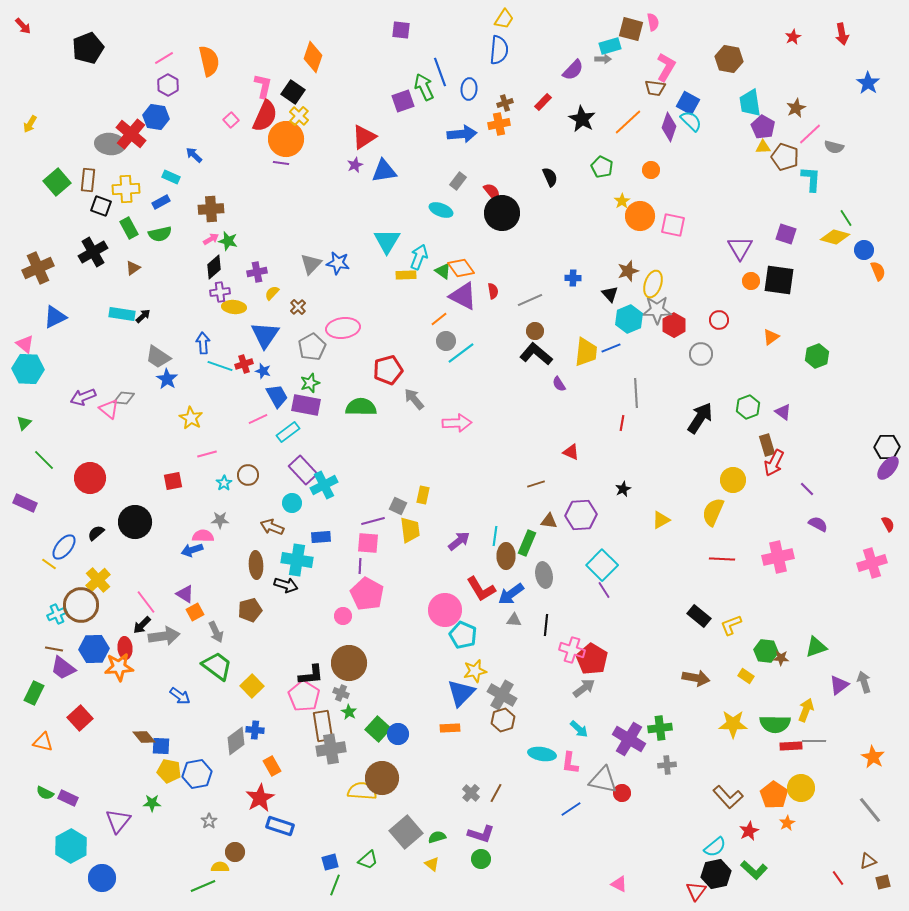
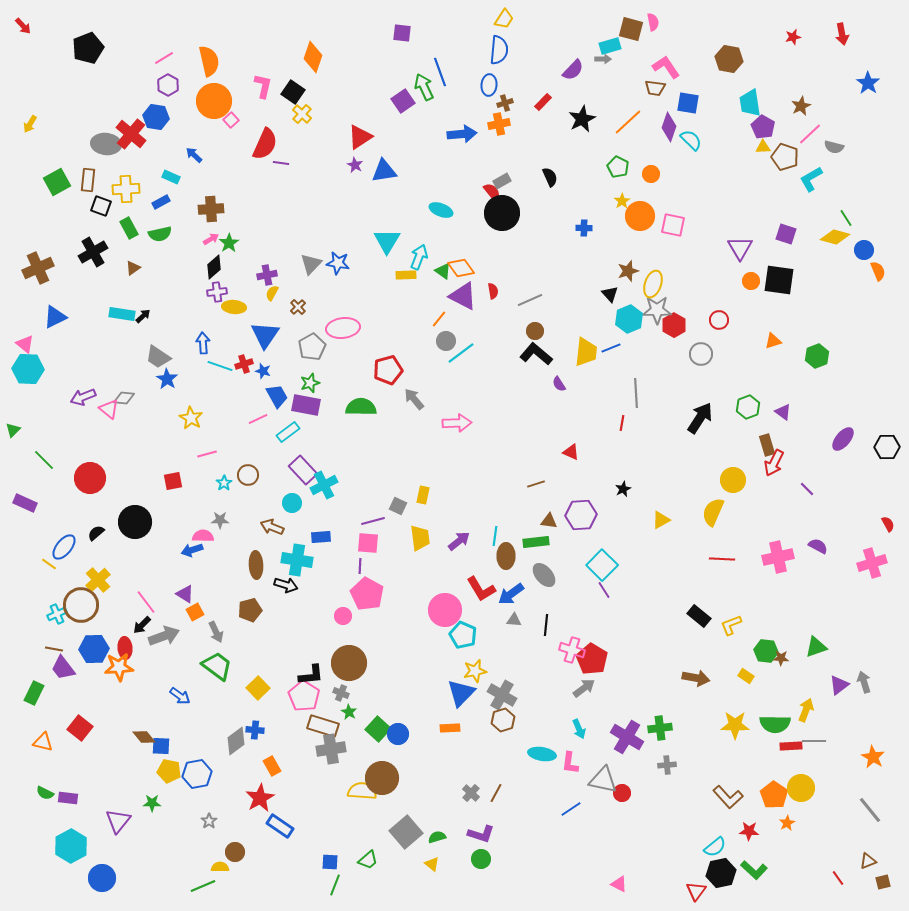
purple square at (401, 30): moved 1 px right, 3 px down
red star at (793, 37): rotated 14 degrees clockwise
pink L-shape at (666, 67): rotated 64 degrees counterclockwise
blue ellipse at (469, 89): moved 20 px right, 4 px up
purple square at (403, 101): rotated 15 degrees counterclockwise
blue square at (688, 103): rotated 20 degrees counterclockwise
brown star at (796, 108): moved 5 px right, 2 px up
red semicircle at (265, 116): moved 28 px down
yellow cross at (299, 116): moved 3 px right, 2 px up
black star at (582, 119): rotated 16 degrees clockwise
cyan semicircle at (691, 121): moved 19 px down
red triangle at (364, 137): moved 4 px left
orange circle at (286, 139): moved 72 px left, 38 px up
gray ellipse at (110, 144): moved 4 px left
purple star at (355, 165): rotated 21 degrees counterclockwise
green pentagon at (602, 167): moved 16 px right
orange circle at (651, 170): moved 4 px down
cyan L-shape at (811, 179): rotated 124 degrees counterclockwise
gray rectangle at (458, 181): moved 44 px right; rotated 24 degrees clockwise
green square at (57, 182): rotated 12 degrees clockwise
green star at (228, 241): moved 1 px right, 2 px down; rotated 24 degrees clockwise
purple cross at (257, 272): moved 10 px right, 3 px down
blue cross at (573, 278): moved 11 px right, 50 px up
purple cross at (220, 292): moved 3 px left
yellow semicircle at (272, 293): rotated 14 degrees counterclockwise
orange line at (439, 319): rotated 12 degrees counterclockwise
orange triangle at (771, 337): moved 2 px right, 4 px down; rotated 18 degrees clockwise
green triangle at (24, 423): moved 11 px left, 7 px down
purple ellipse at (888, 468): moved 45 px left, 29 px up
purple semicircle at (818, 524): moved 22 px down
yellow trapezoid at (410, 530): moved 10 px right, 8 px down
green rectangle at (527, 543): moved 9 px right, 1 px up; rotated 60 degrees clockwise
gray ellipse at (544, 575): rotated 30 degrees counterclockwise
gray arrow at (164, 636): rotated 12 degrees counterclockwise
purple trapezoid at (63, 668): rotated 16 degrees clockwise
yellow square at (252, 686): moved 6 px right, 2 px down
red square at (80, 718): moved 10 px down; rotated 10 degrees counterclockwise
yellow star at (733, 724): moved 2 px right, 1 px down
brown rectangle at (323, 726): rotated 64 degrees counterclockwise
cyan arrow at (579, 729): rotated 24 degrees clockwise
purple cross at (629, 739): moved 2 px left, 2 px up
purple rectangle at (68, 798): rotated 18 degrees counterclockwise
blue rectangle at (280, 826): rotated 16 degrees clockwise
red star at (749, 831): rotated 30 degrees clockwise
blue square at (330, 862): rotated 18 degrees clockwise
black hexagon at (716, 874): moved 5 px right, 1 px up
